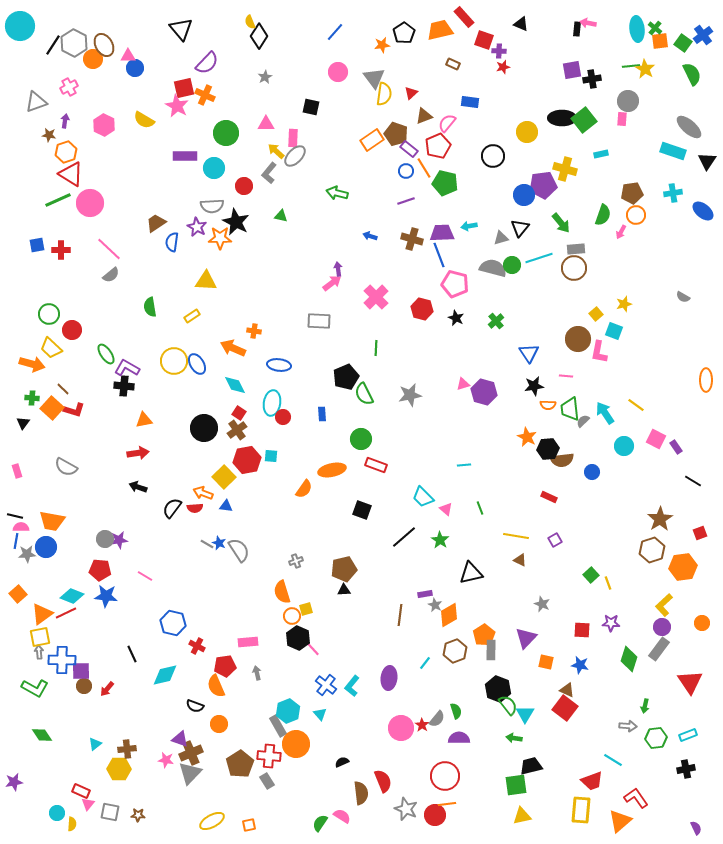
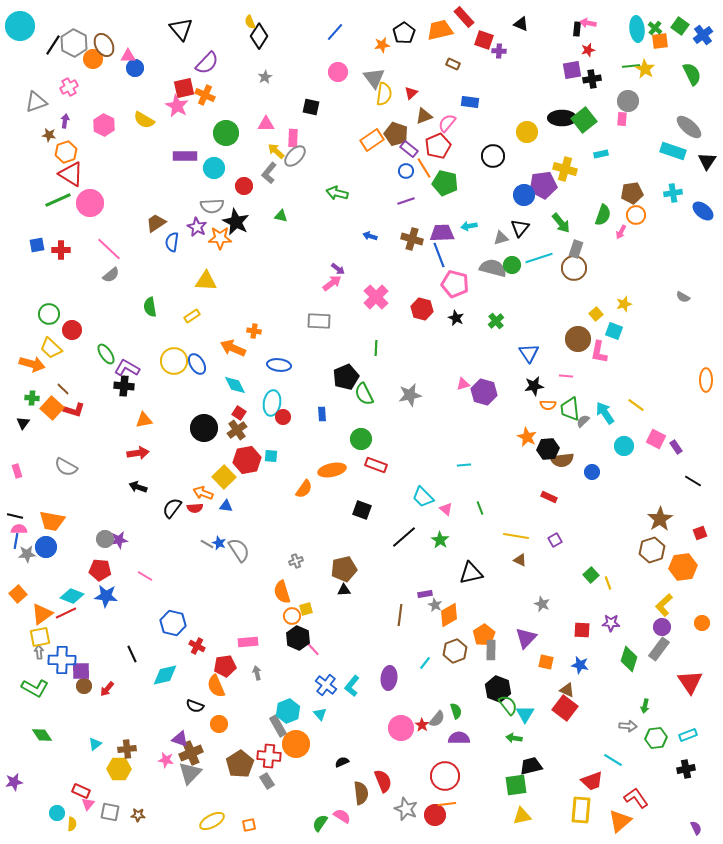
green square at (683, 43): moved 3 px left, 17 px up
red star at (503, 67): moved 85 px right, 17 px up
gray rectangle at (576, 249): rotated 66 degrees counterclockwise
purple arrow at (338, 269): rotated 136 degrees clockwise
pink semicircle at (21, 527): moved 2 px left, 2 px down
